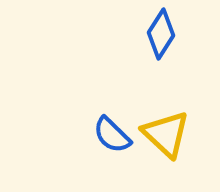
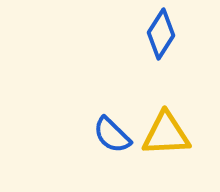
yellow triangle: rotated 46 degrees counterclockwise
